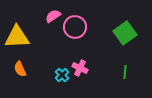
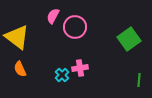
pink semicircle: rotated 28 degrees counterclockwise
green square: moved 4 px right, 6 px down
yellow triangle: rotated 40 degrees clockwise
pink cross: rotated 35 degrees counterclockwise
green line: moved 14 px right, 8 px down
